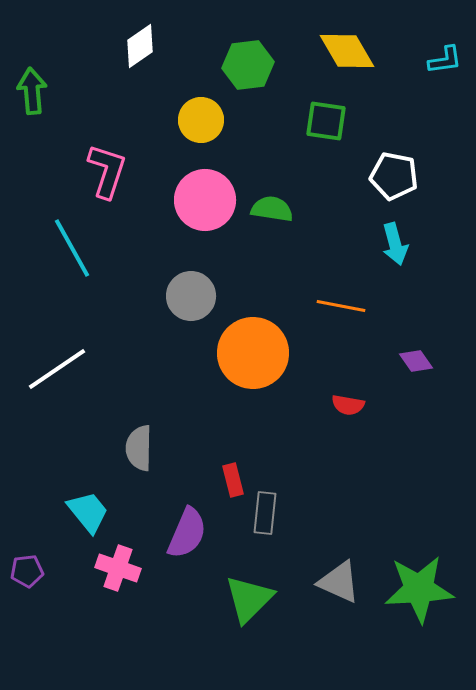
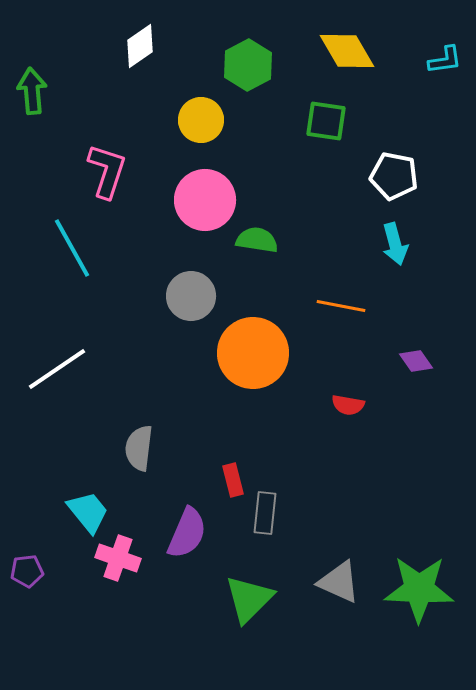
green hexagon: rotated 21 degrees counterclockwise
green semicircle: moved 15 px left, 31 px down
gray semicircle: rotated 6 degrees clockwise
pink cross: moved 10 px up
green star: rotated 6 degrees clockwise
